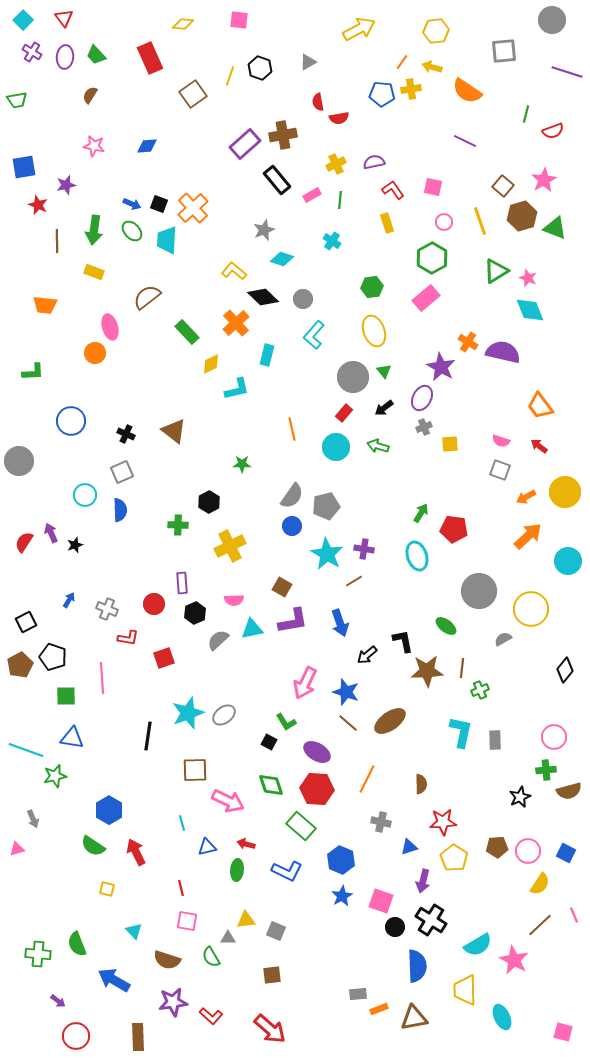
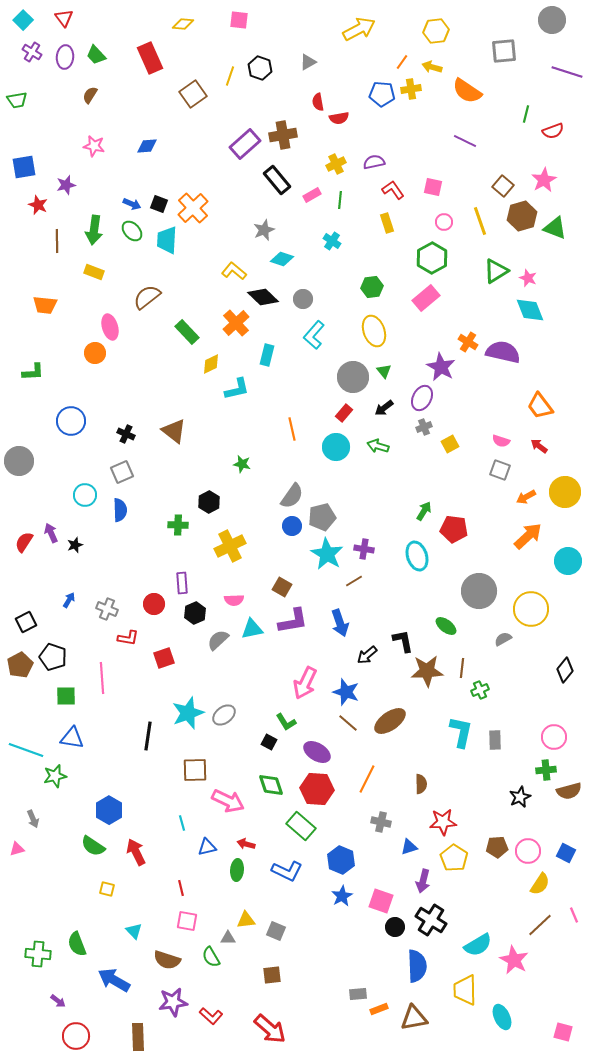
yellow square at (450, 444): rotated 24 degrees counterclockwise
green star at (242, 464): rotated 12 degrees clockwise
gray pentagon at (326, 506): moved 4 px left, 11 px down
green arrow at (421, 513): moved 3 px right, 2 px up
